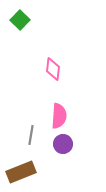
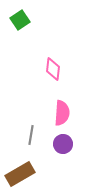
green square: rotated 12 degrees clockwise
pink semicircle: moved 3 px right, 3 px up
brown rectangle: moved 1 px left, 2 px down; rotated 8 degrees counterclockwise
